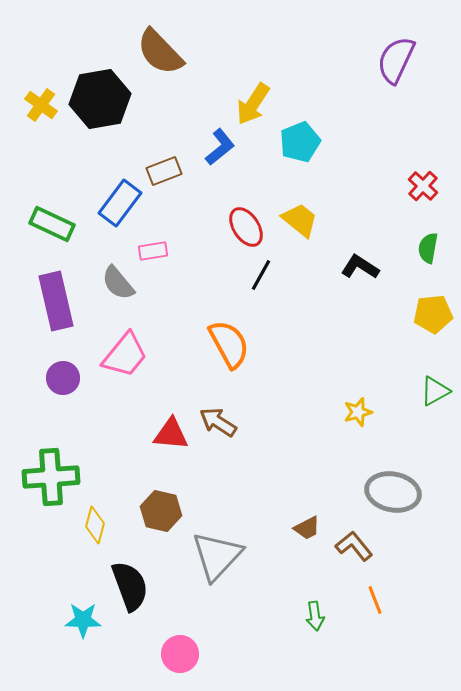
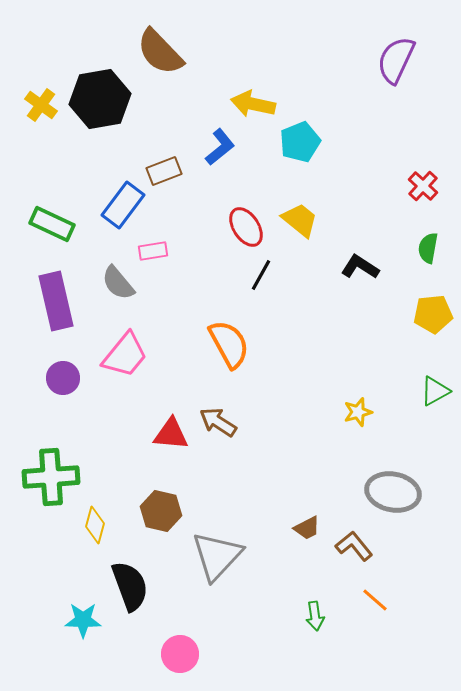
yellow arrow: rotated 69 degrees clockwise
blue rectangle: moved 3 px right, 2 px down
orange line: rotated 28 degrees counterclockwise
